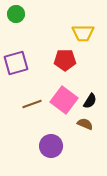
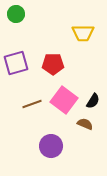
red pentagon: moved 12 px left, 4 px down
black semicircle: moved 3 px right
